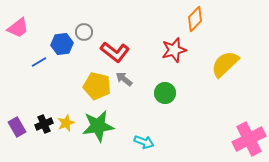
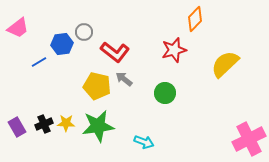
yellow star: rotated 24 degrees clockwise
